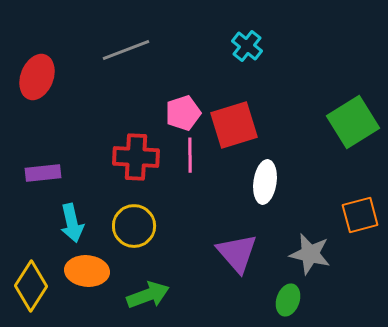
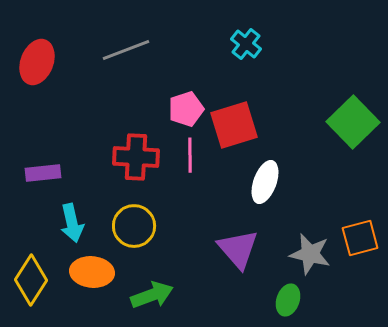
cyan cross: moved 1 px left, 2 px up
red ellipse: moved 15 px up
pink pentagon: moved 3 px right, 4 px up
green square: rotated 12 degrees counterclockwise
white ellipse: rotated 12 degrees clockwise
orange square: moved 23 px down
purple triangle: moved 1 px right, 4 px up
orange ellipse: moved 5 px right, 1 px down
yellow diamond: moved 6 px up
green arrow: moved 4 px right
